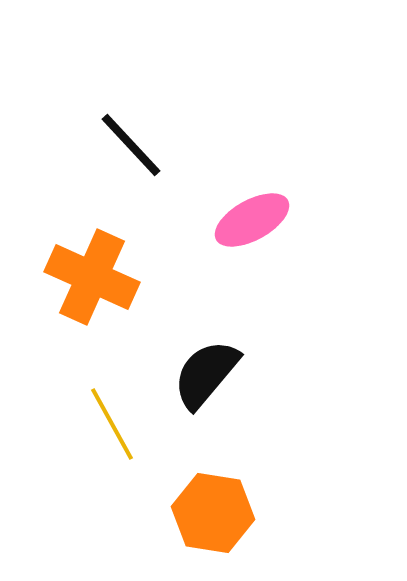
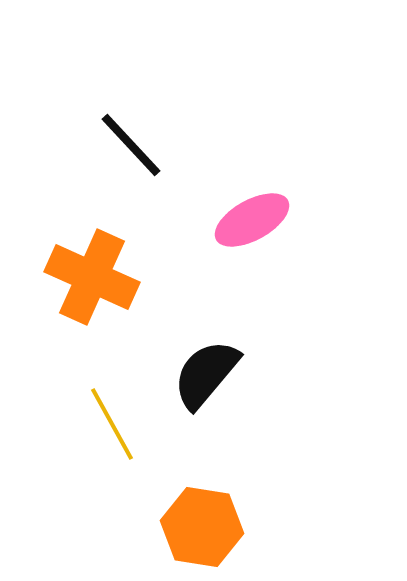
orange hexagon: moved 11 px left, 14 px down
